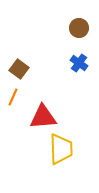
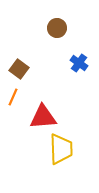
brown circle: moved 22 px left
